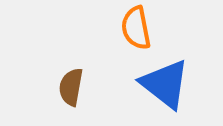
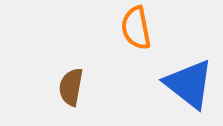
blue triangle: moved 24 px right
